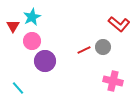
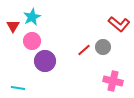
red line: rotated 16 degrees counterclockwise
cyan line: rotated 40 degrees counterclockwise
